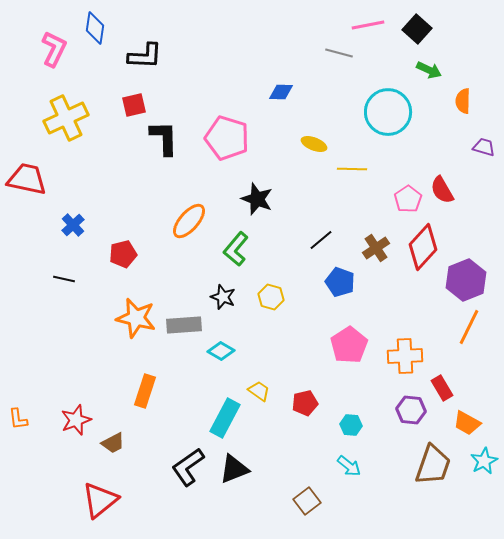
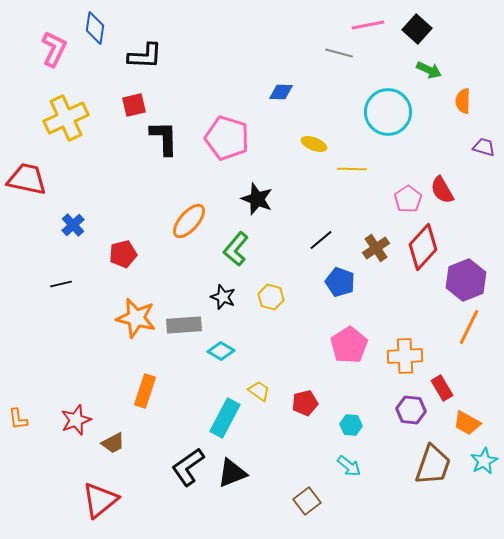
black line at (64, 279): moved 3 px left, 5 px down; rotated 25 degrees counterclockwise
black triangle at (234, 469): moved 2 px left, 4 px down
